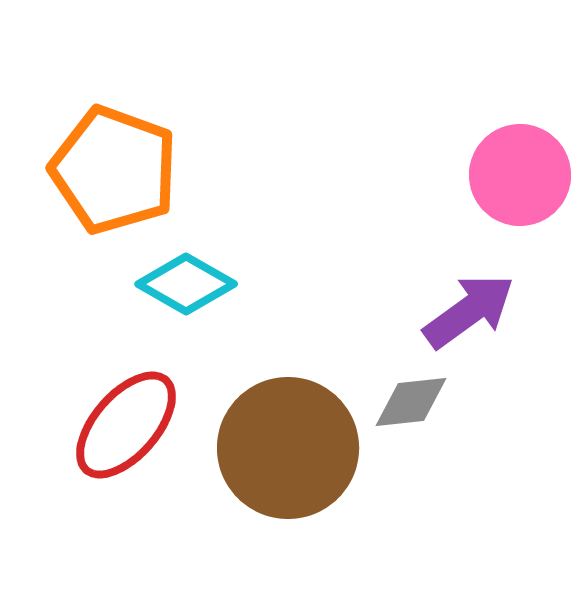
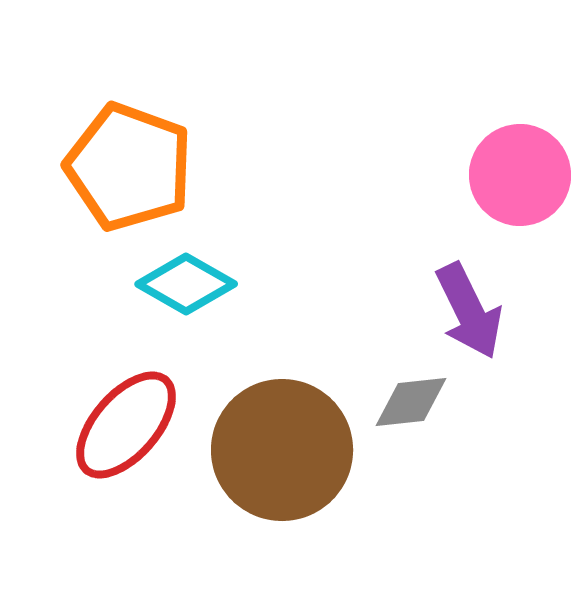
orange pentagon: moved 15 px right, 3 px up
purple arrow: rotated 100 degrees clockwise
brown circle: moved 6 px left, 2 px down
